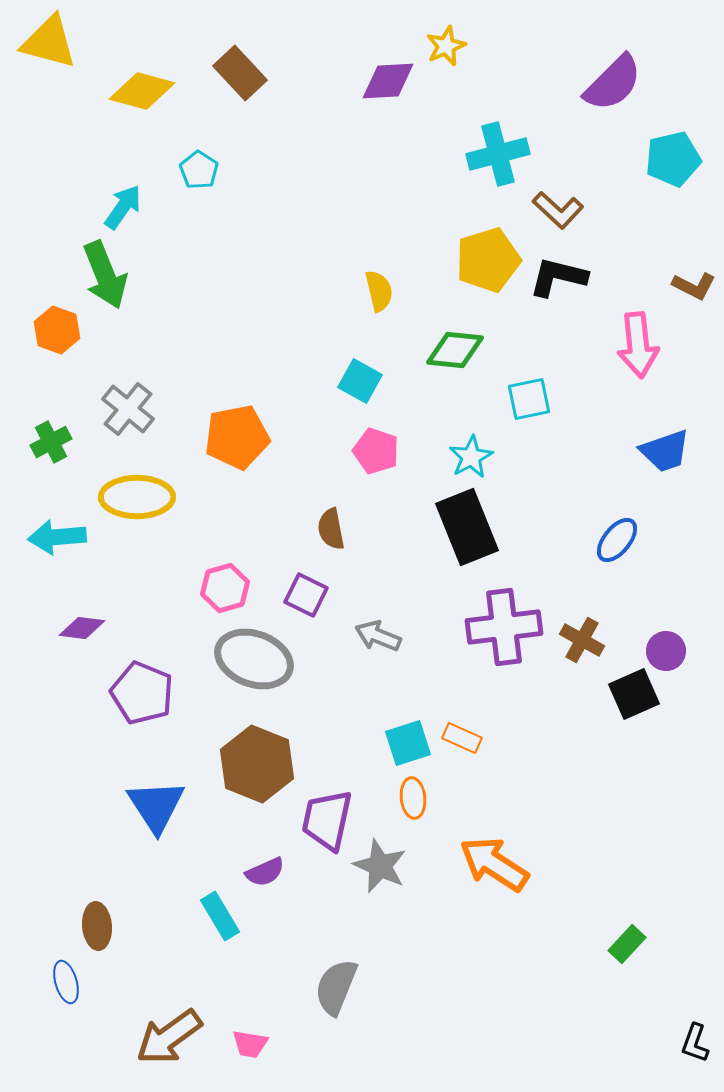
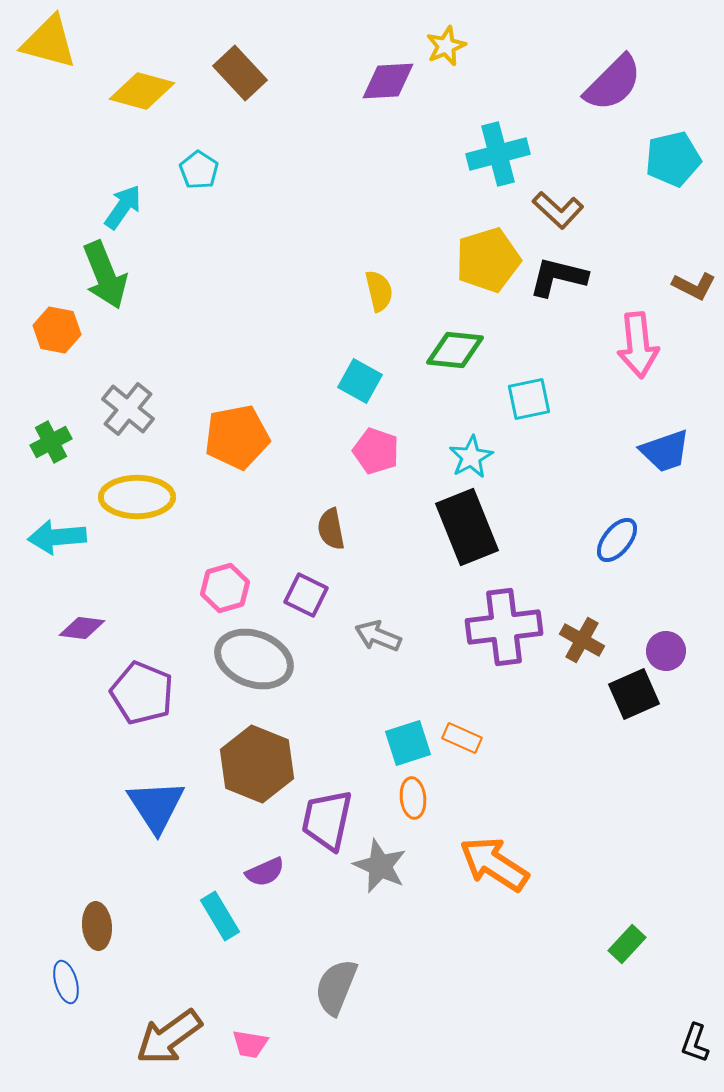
orange hexagon at (57, 330): rotated 9 degrees counterclockwise
